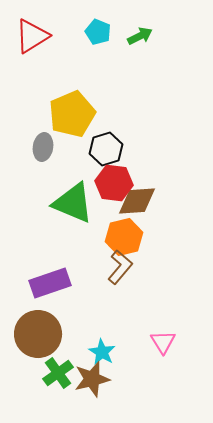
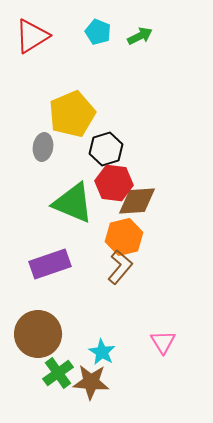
purple rectangle: moved 19 px up
brown star: moved 1 px left, 3 px down; rotated 18 degrees clockwise
